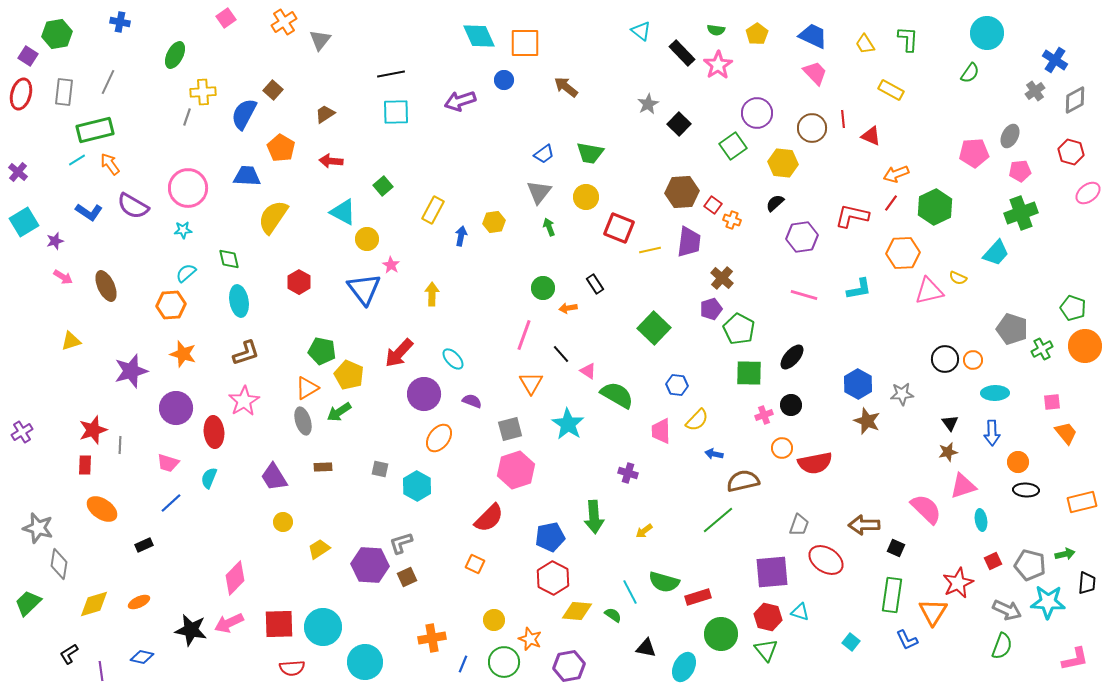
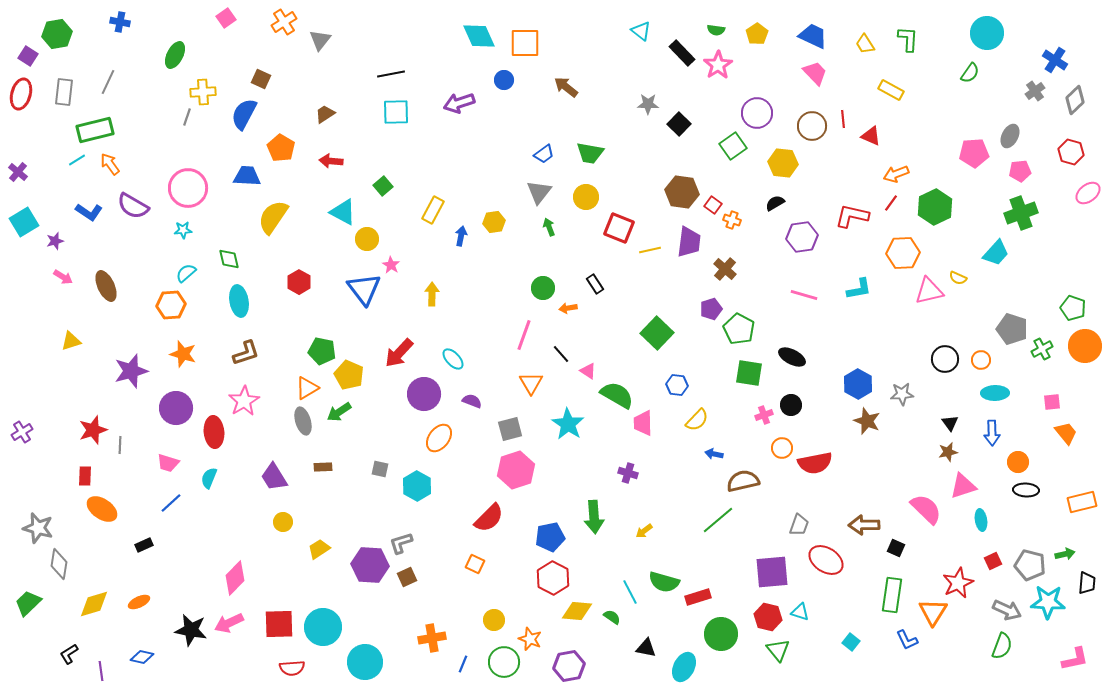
brown square at (273, 90): moved 12 px left, 11 px up; rotated 18 degrees counterclockwise
gray diamond at (1075, 100): rotated 16 degrees counterclockwise
purple arrow at (460, 101): moved 1 px left, 2 px down
gray star at (648, 104): rotated 30 degrees clockwise
brown circle at (812, 128): moved 2 px up
brown hexagon at (682, 192): rotated 12 degrees clockwise
black semicircle at (775, 203): rotated 12 degrees clockwise
brown cross at (722, 278): moved 3 px right, 9 px up
green square at (654, 328): moved 3 px right, 5 px down
black ellipse at (792, 357): rotated 76 degrees clockwise
orange circle at (973, 360): moved 8 px right
green square at (749, 373): rotated 8 degrees clockwise
pink trapezoid at (661, 431): moved 18 px left, 8 px up
red rectangle at (85, 465): moved 11 px down
green semicircle at (613, 615): moved 1 px left, 2 px down
green triangle at (766, 650): moved 12 px right
